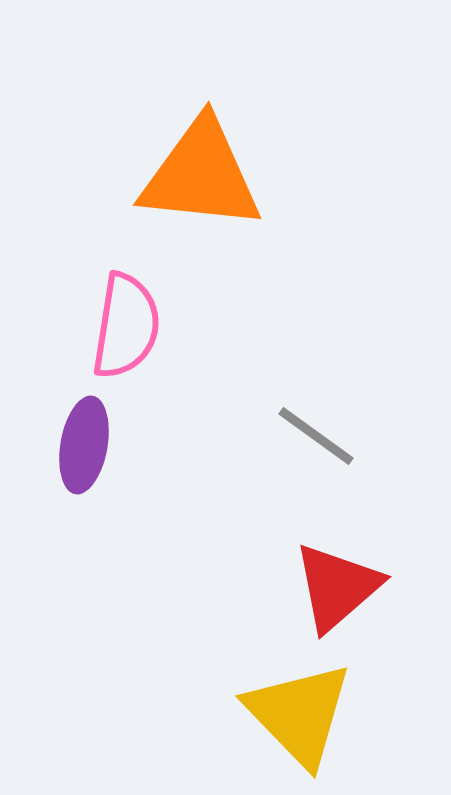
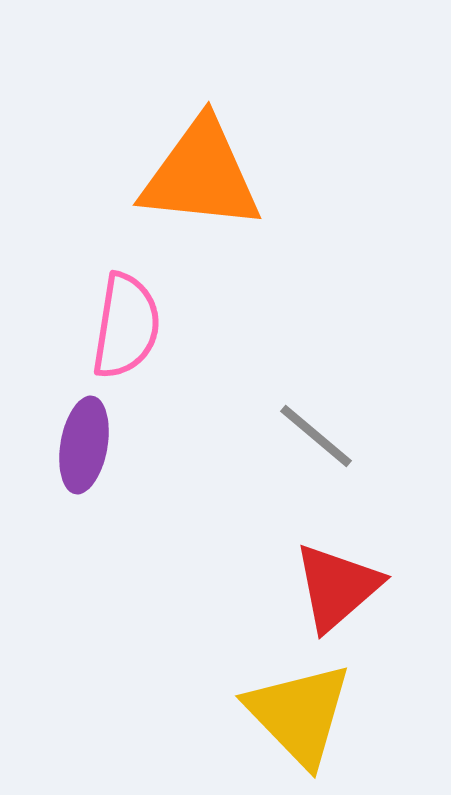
gray line: rotated 4 degrees clockwise
